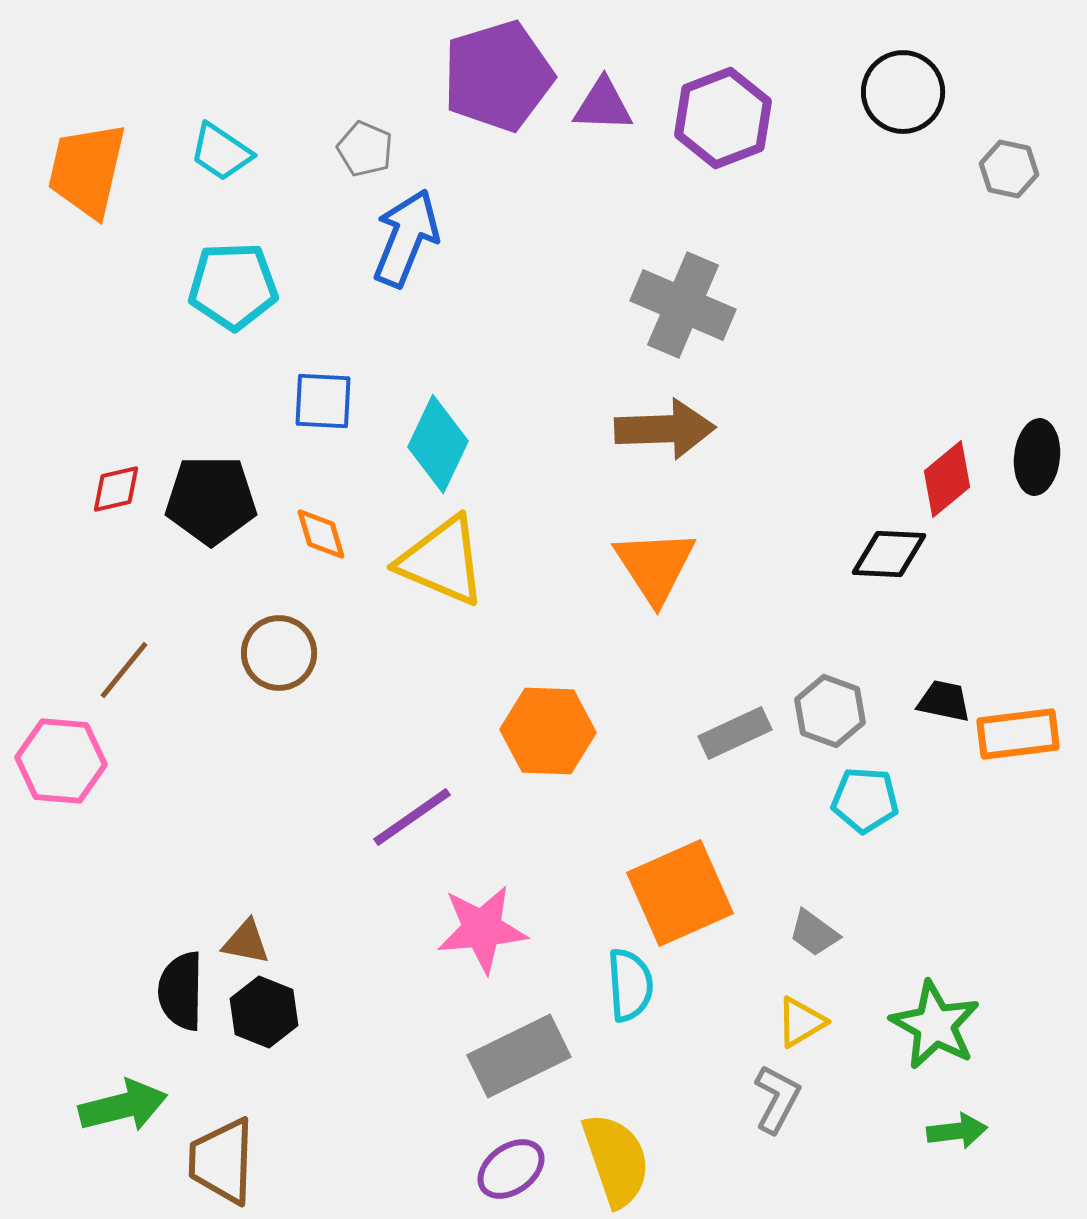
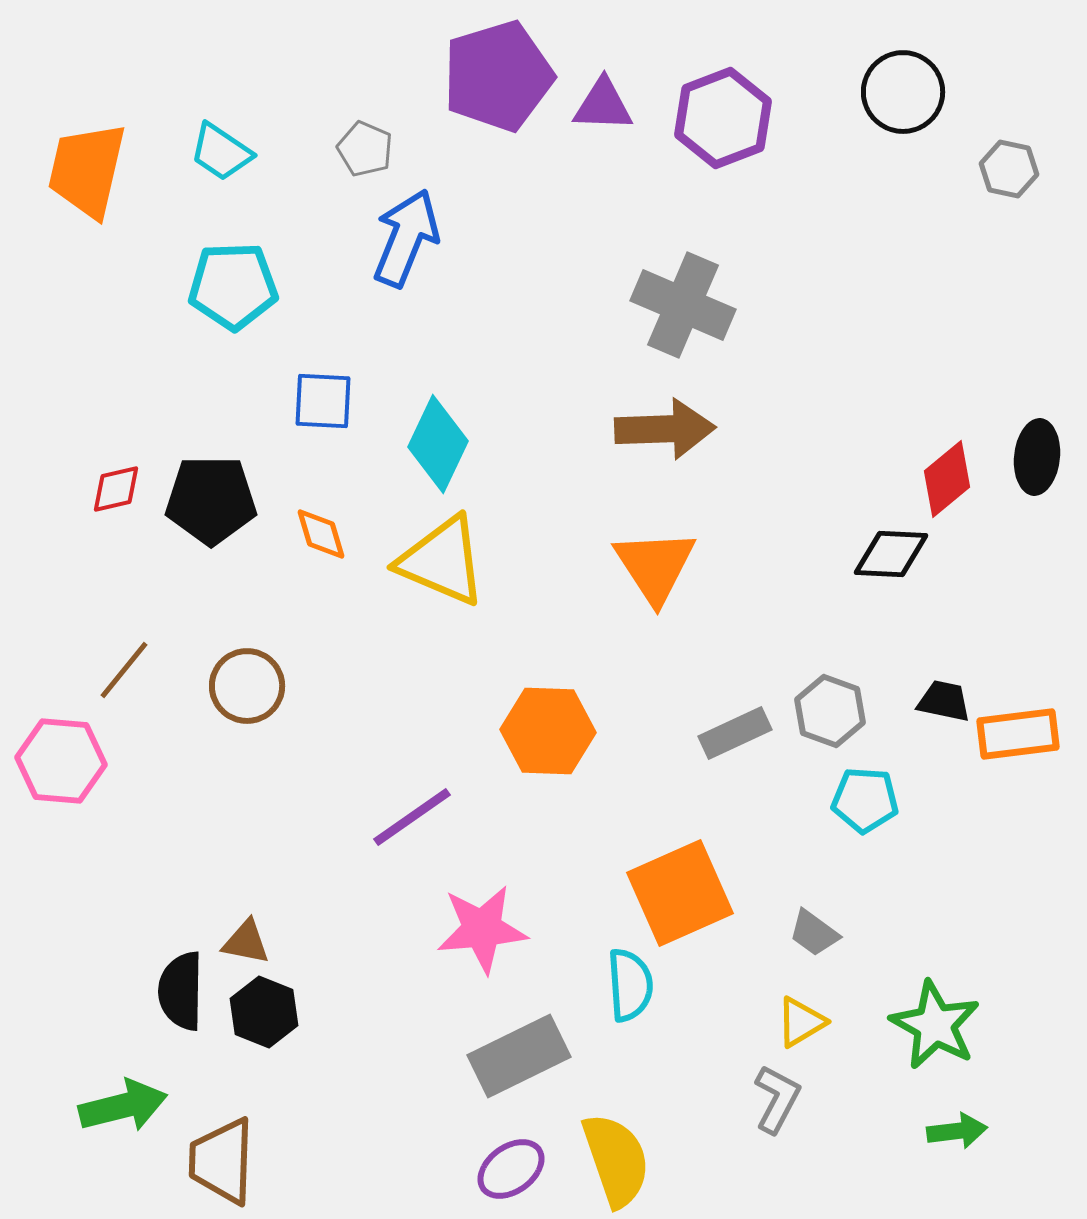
black diamond at (889, 554): moved 2 px right
brown circle at (279, 653): moved 32 px left, 33 px down
